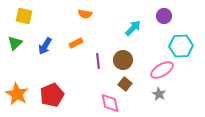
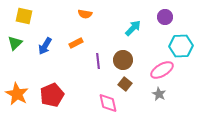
purple circle: moved 1 px right, 1 px down
pink diamond: moved 2 px left
